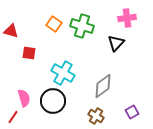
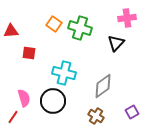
green cross: moved 2 px left, 2 px down
red triangle: rotated 21 degrees counterclockwise
cyan cross: moved 1 px right; rotated 15 degrees counterclockwise
